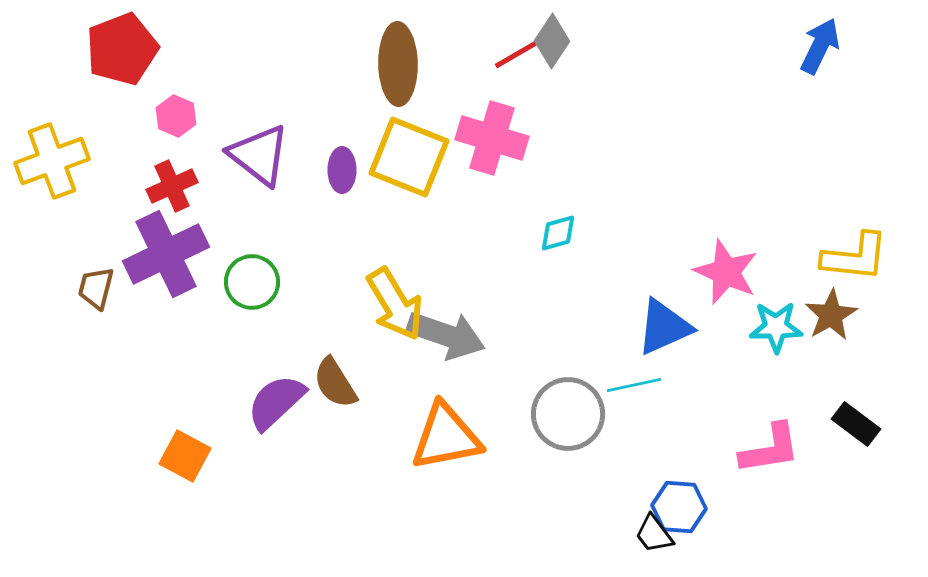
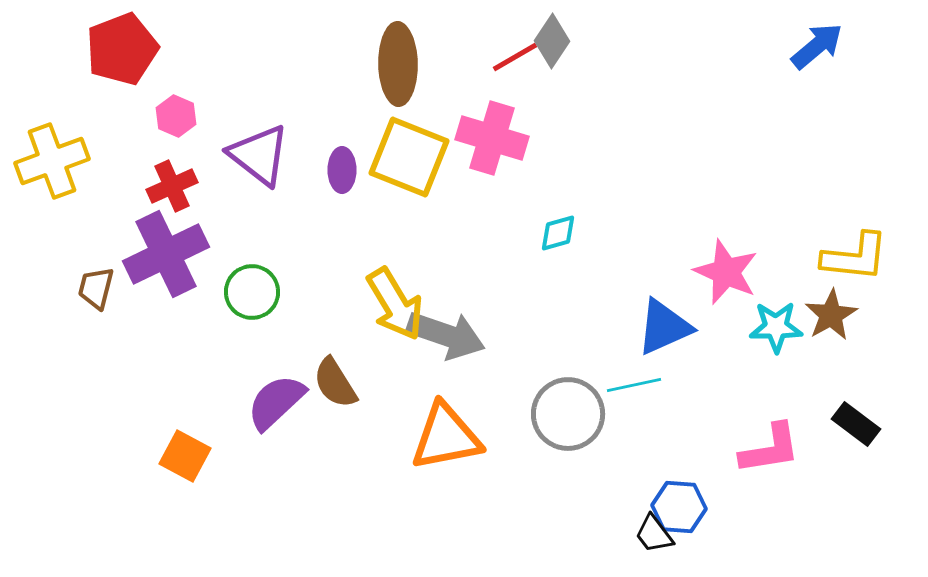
blue arrow: moved 3 px left; rotated 24 degrees clockwise
red line: moved 2 px left, 3 px down
green circle: moved 10 px down
